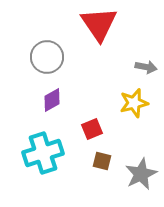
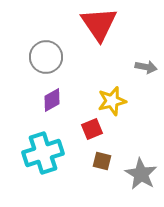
gray circle: moved 1 px left
yellow star: moved 22 px left, 2 px up
gray star: rotated 16 degrees counterclockwise
